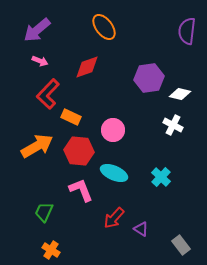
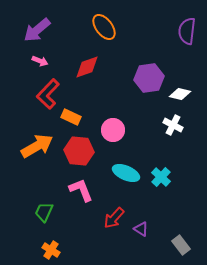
cyan ellipse: moved 12 px right
